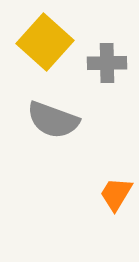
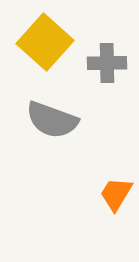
gray semicircle: moved 1 px left
